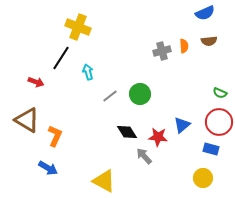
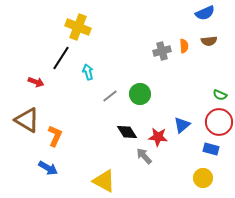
green semicircle: moved 2 px down
